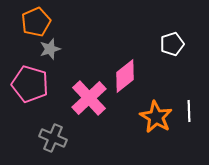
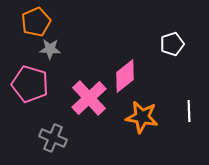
gray star: rotated 20 degrees clockwise
orange star: moved 14 px left; rotated 20 degrees counterclockwise
